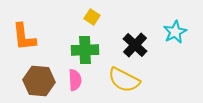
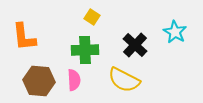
cyan star: rotated 15 degrees counterclockwise
pink semicircle: moved 1 px left
